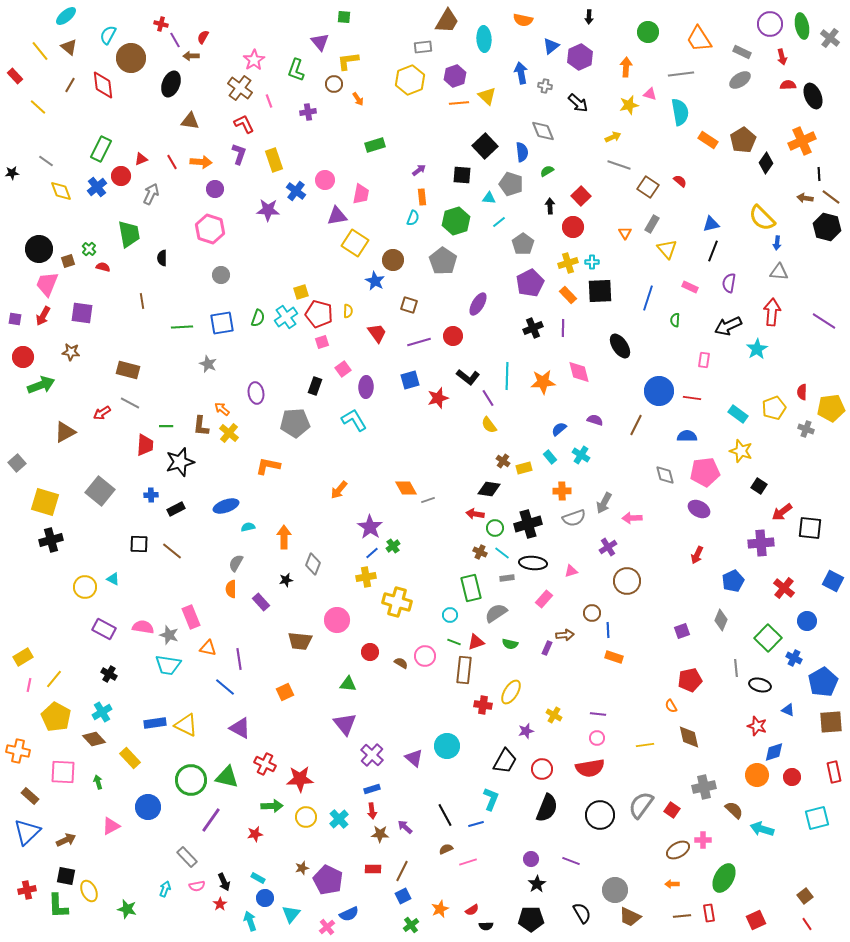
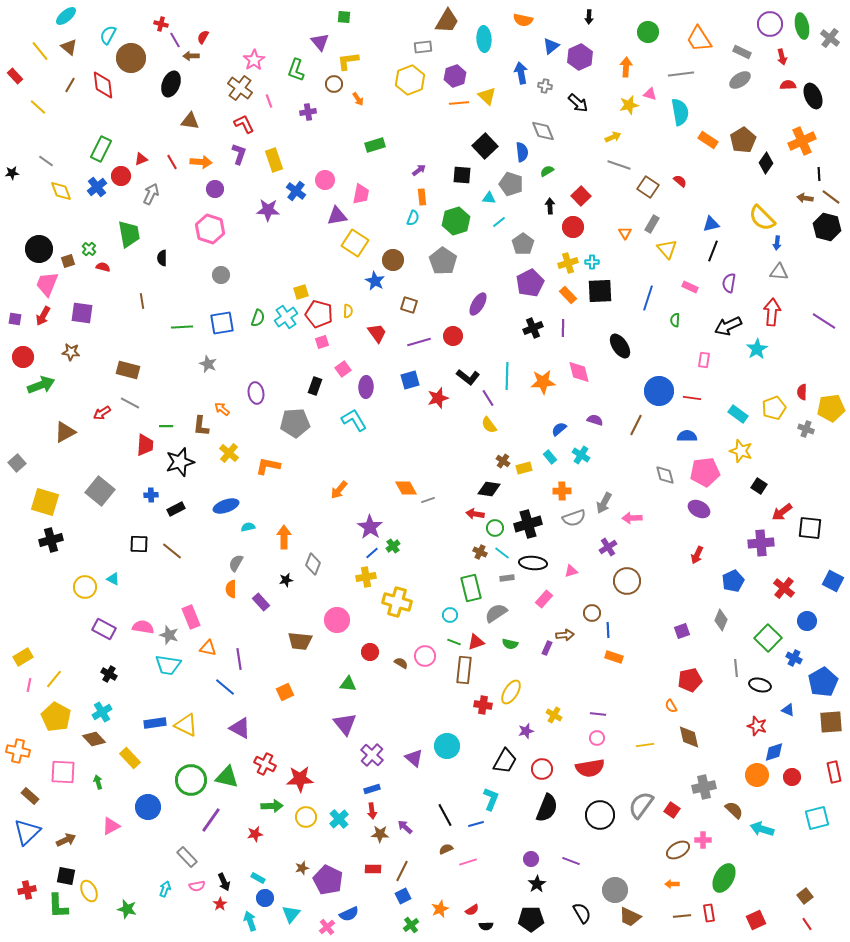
yellow cross at (229, 433): moved 20 px down
